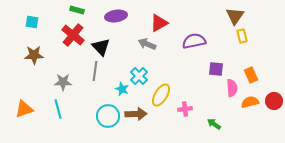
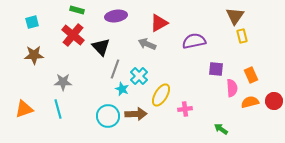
cyan square: rotated 24 degrees counterclockwise
gray line: moved 20 px right, 2 px up; rotated 12 degrees clockwise
green arrow: moved 7 px right, 5 px down
